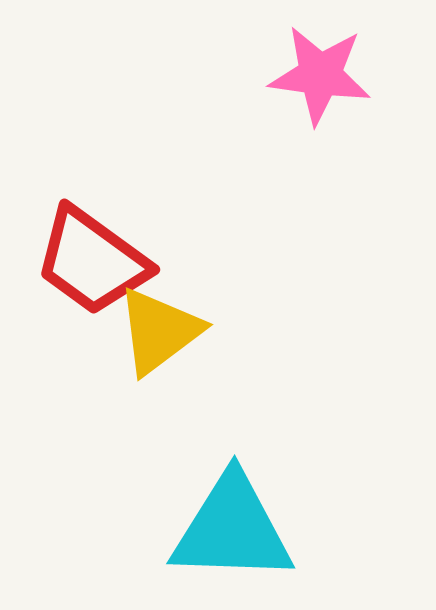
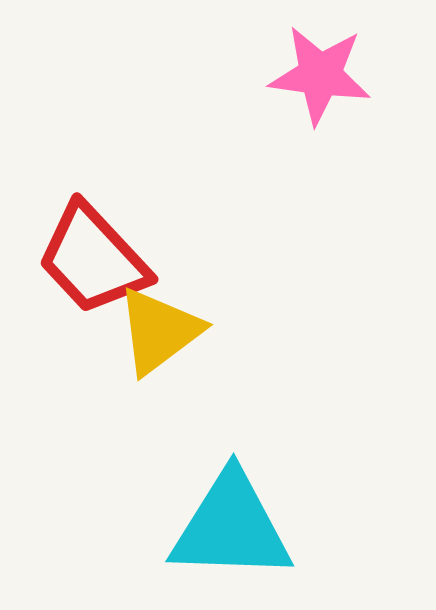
red trapezoid: moved 1 px right, 2 px up; rotated 11 degrees clockwise
cyan triangle: moved 1 px left, 2 px up
